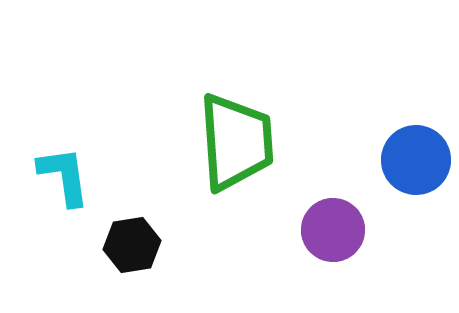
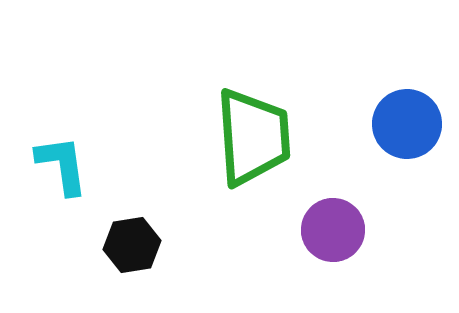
green trapezoid: moved 17 px right, 5 px up
blue circle: moved 9 px left, 36 px up
cyan L-shape: moved 2 px left, 11 px up
